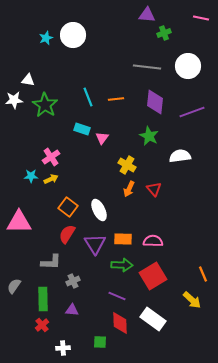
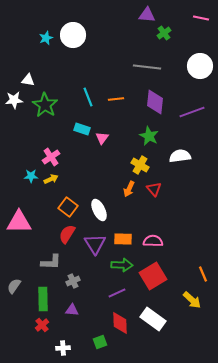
green cross at (164, 33): rotated 16 degrees counterclockwise
white circle at (188, 66): moved 12 px right
yellow cross at (127, 165): moved 13 px right
purple line at (117, 296): moved 3 px up; rotated 48 degrees counterclockwise
green square at (100, 342): rotated 24 degrees counterclockwise
